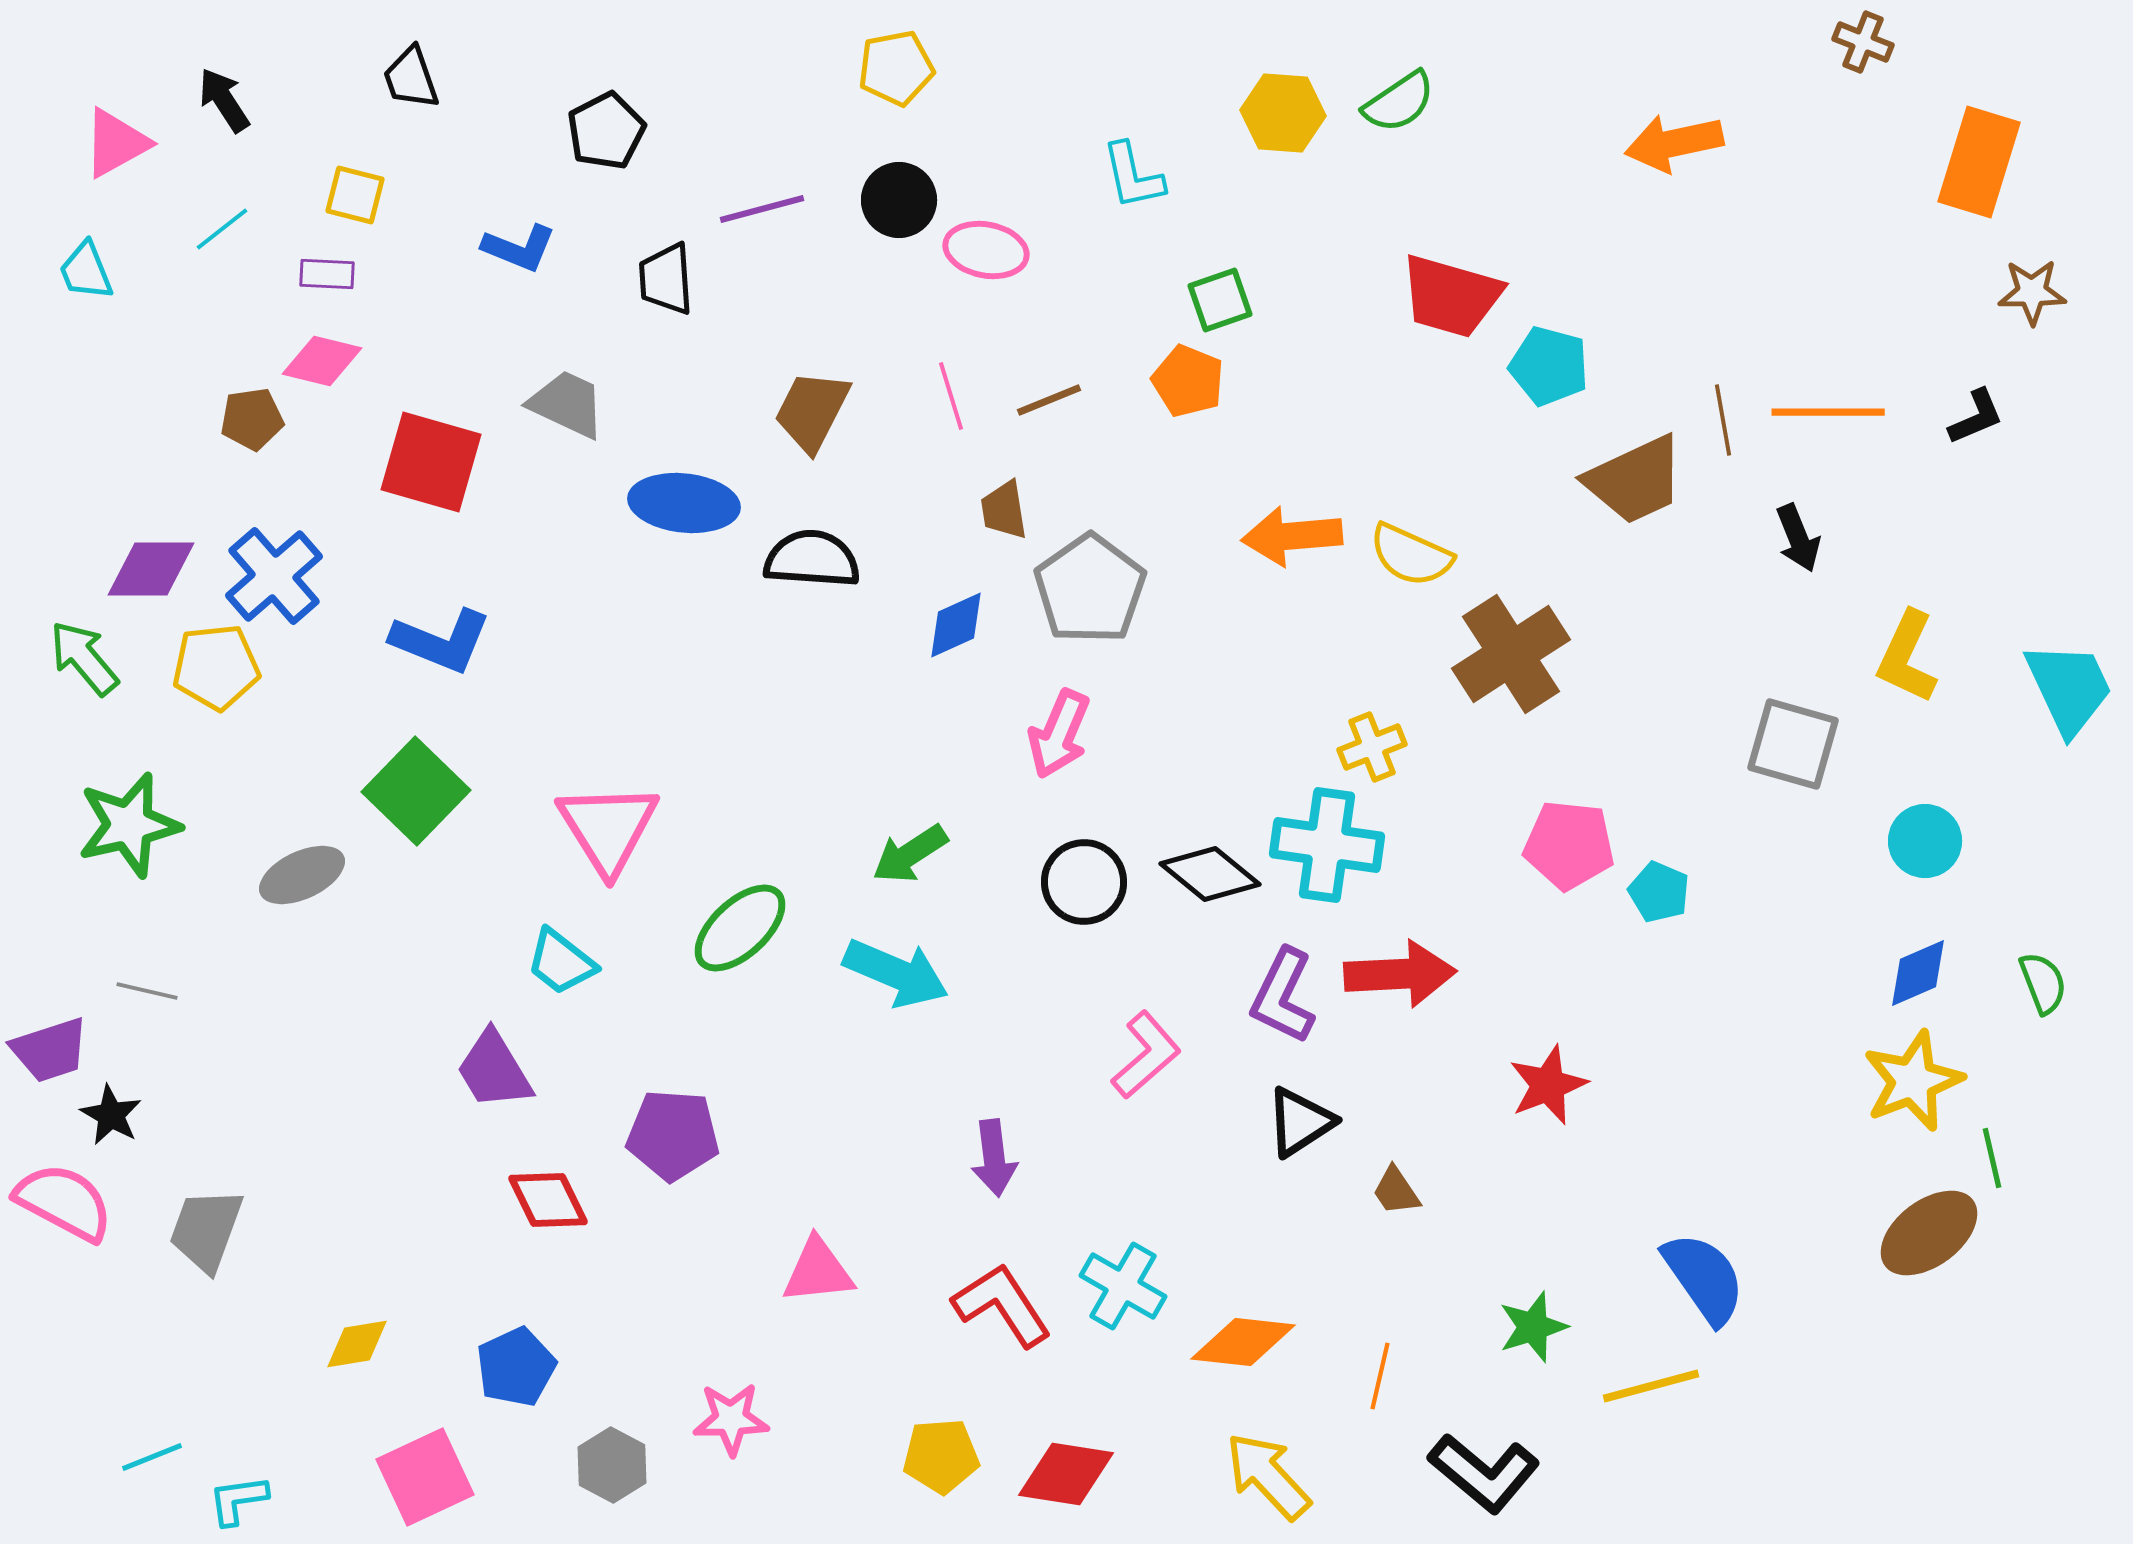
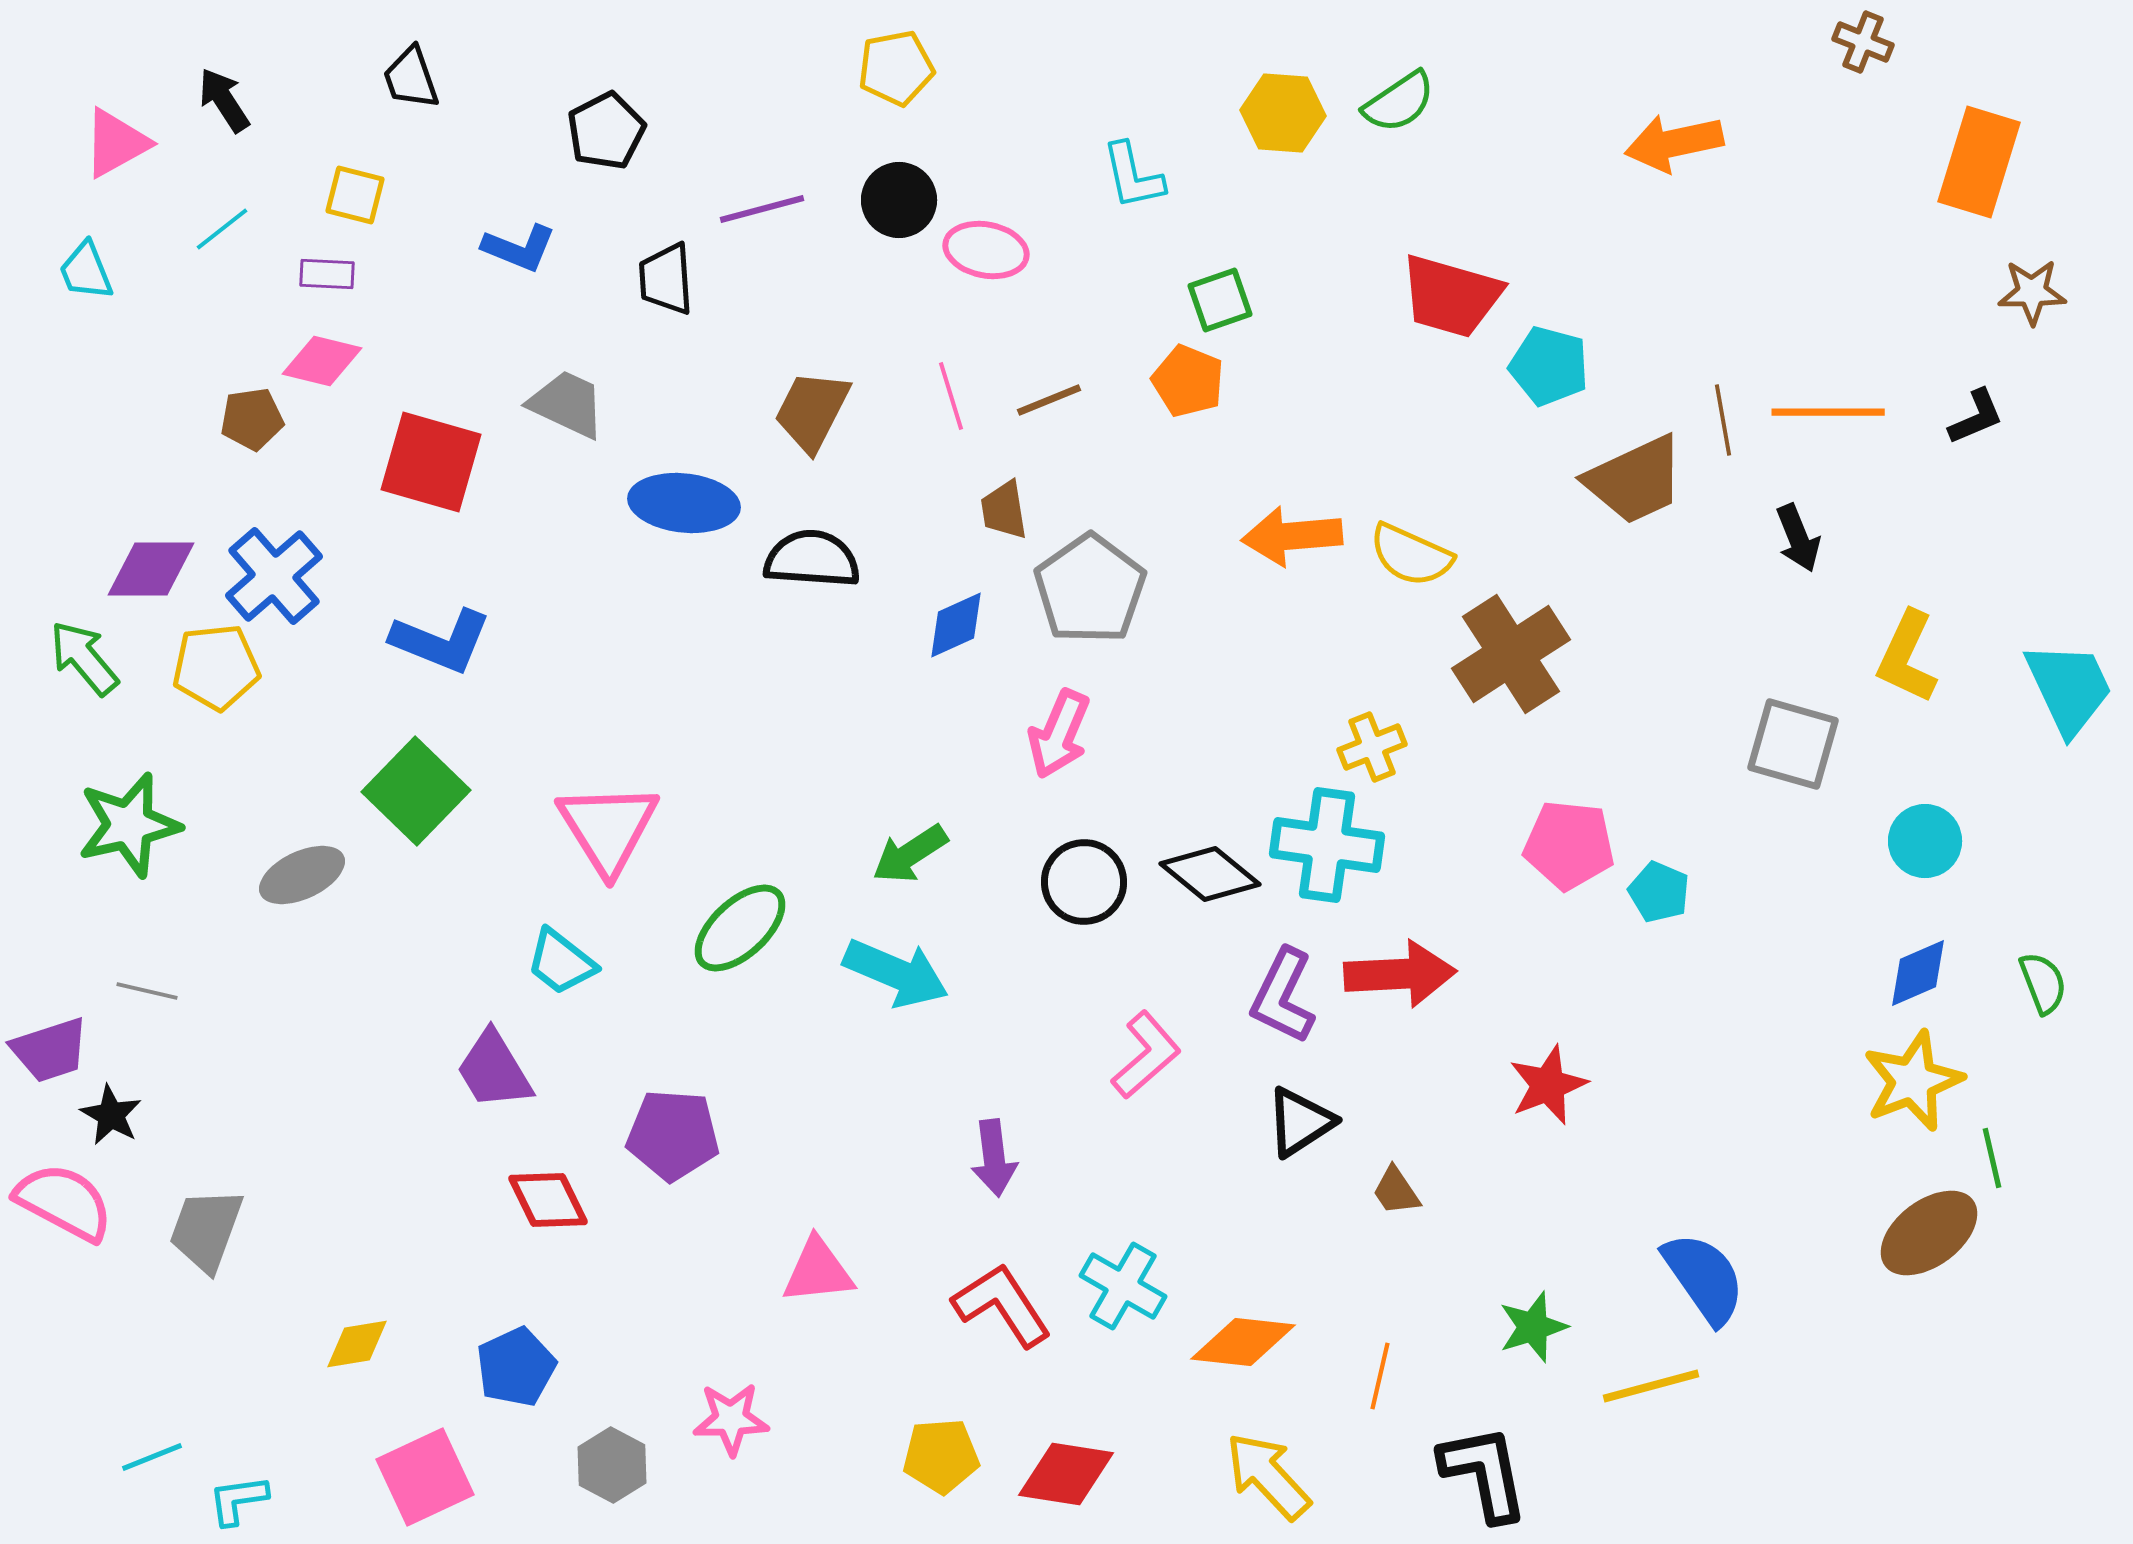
black L-shape at (1484, 1473): rotated 141 degrees counterclockwise
